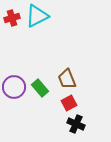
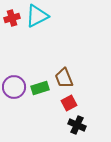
brown trapezoid: moved 3 px left, 1 px up
green rectangle: rotated 66 degrees counterclockwise
black cross: moved 1 px right, 1 px down
